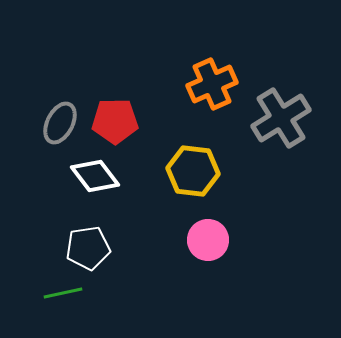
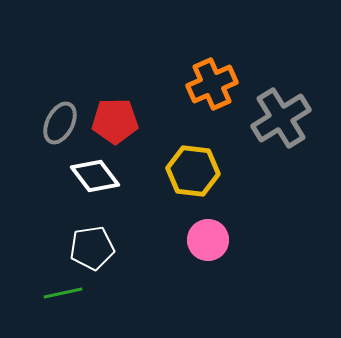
white pentagon: moved 4 px right
